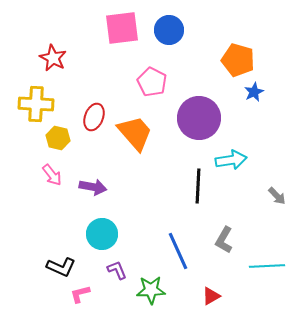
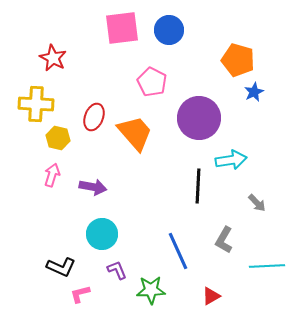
pink arrow: rotated 125 degrees counterclockwise
gray arrow: moved 20 px left, 7 px down
